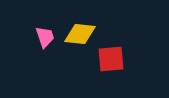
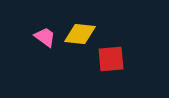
pink trapezoid: rotated 35 degrees counterclockwise
